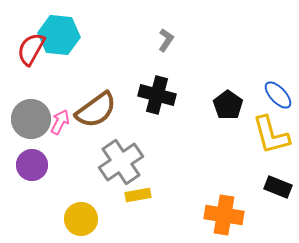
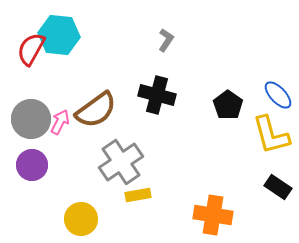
black rectangle: rotated 12 degrees clockwise
orange cross: moved 11 px left
